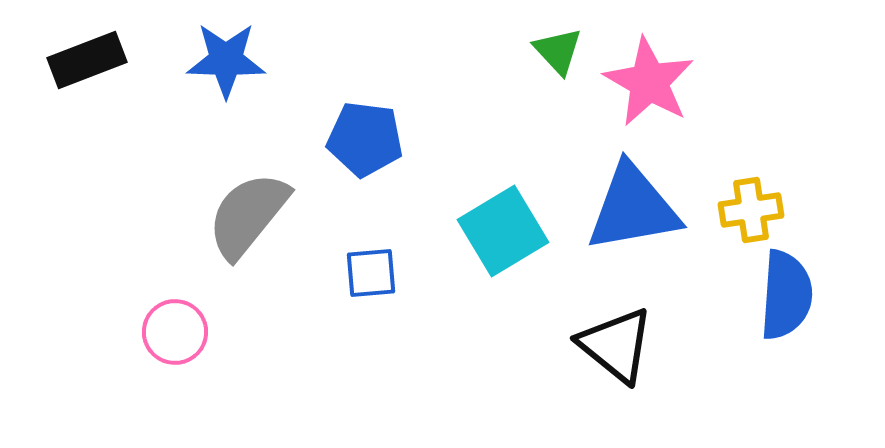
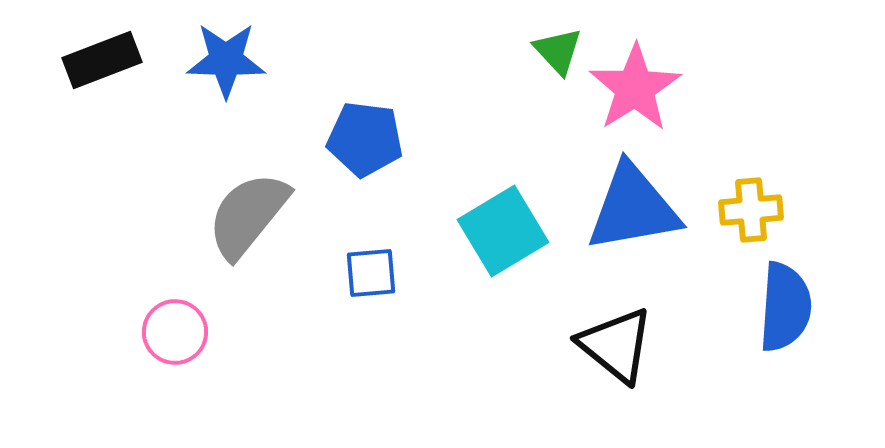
black rectangle: moved 15 px right
pink star: moved 14 px left, 6 px down; rotated 10 degrees clockwise
yellow cross: rotated 4 degrees clockwise
blue semicircle: moved 1 px left, 12 px down
